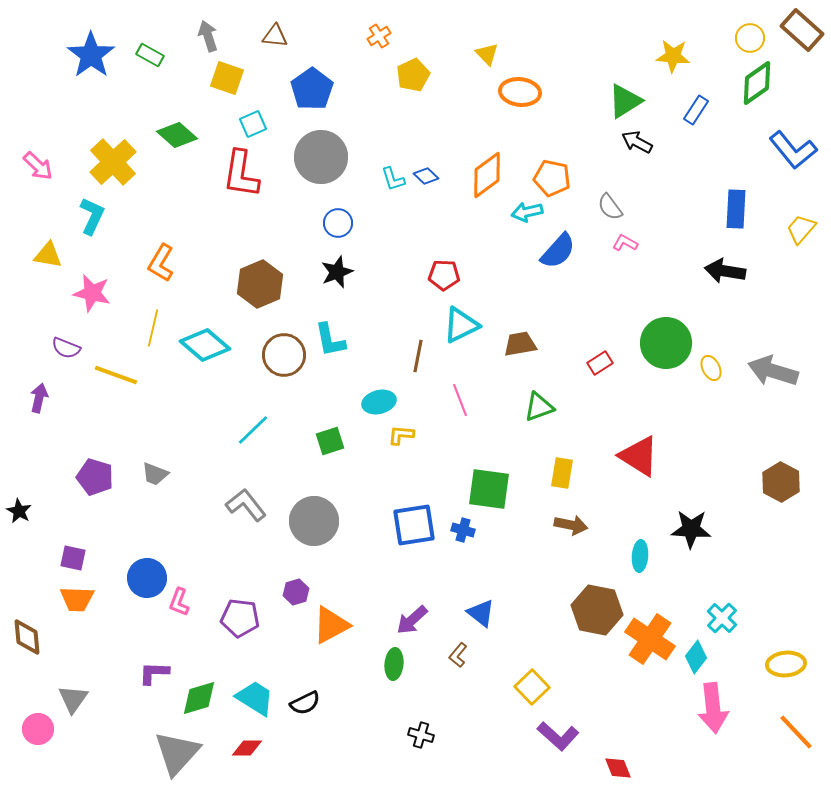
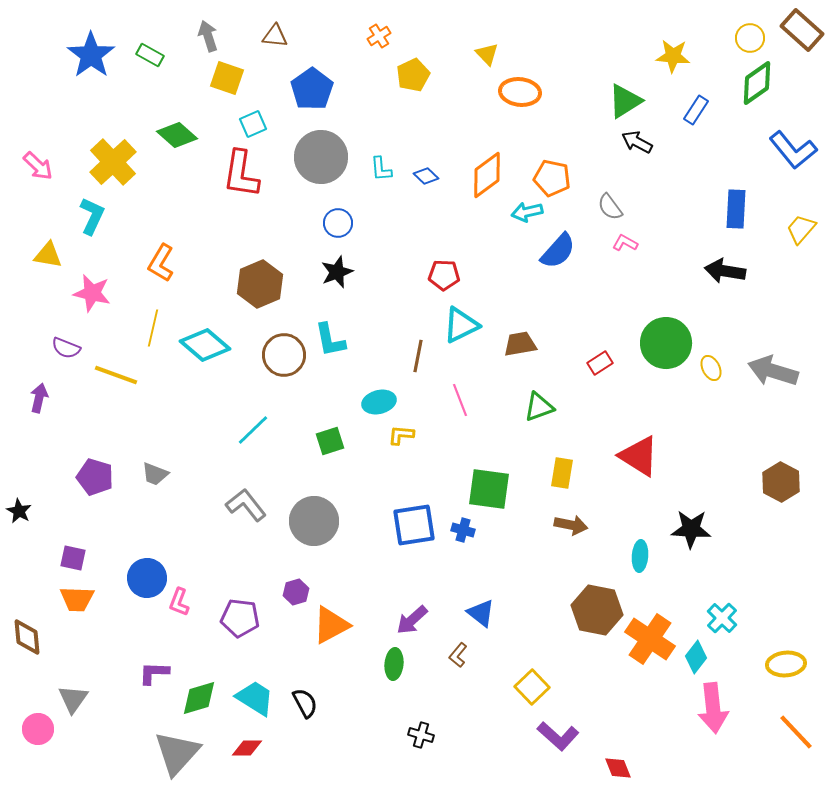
cyan L-shape at (393, 179): moved 12 px left, 10 px up; rotated 12 degrees clockwise
black semicircle at (305, 703): rotated 92 degrees counterclockwise
